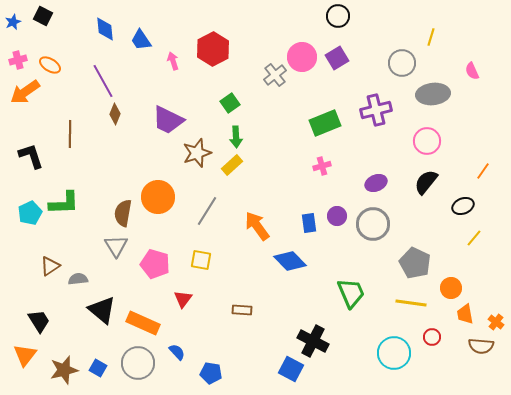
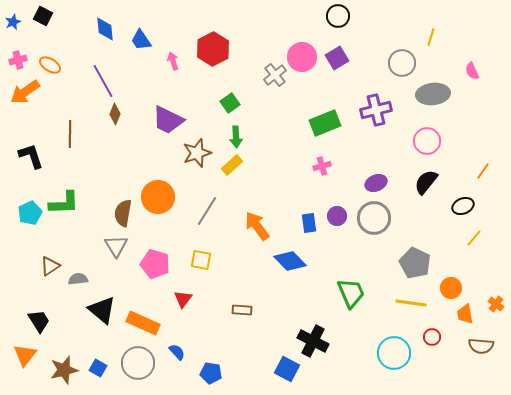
gray circle at (373, 224): moved 1 px right, 6 px up
orange cross at (496, 322): moved 18 px up
blue square at (291, 369): moved 4 px left
